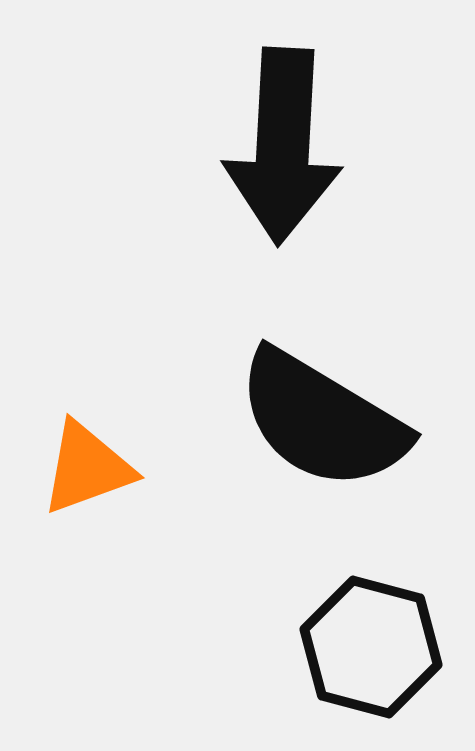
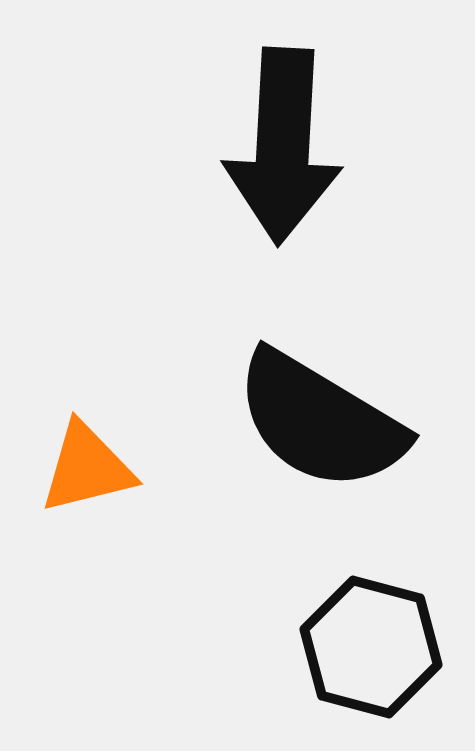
black semicircle: moved 2 px left, 1 px down
orange triangle: rotated 6 degrees clockwise
